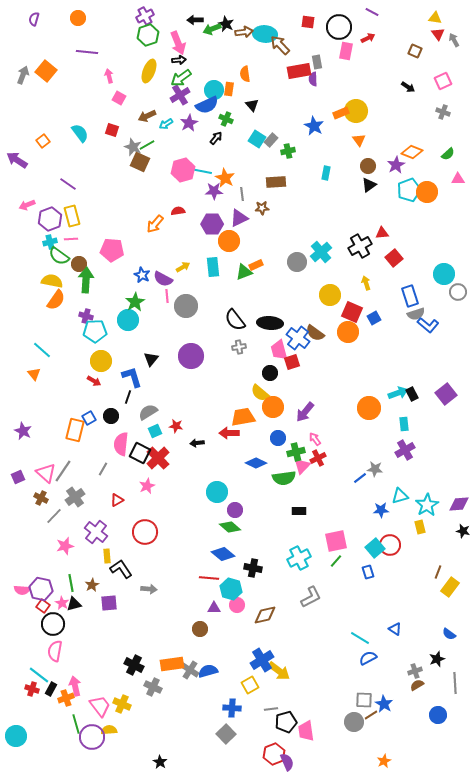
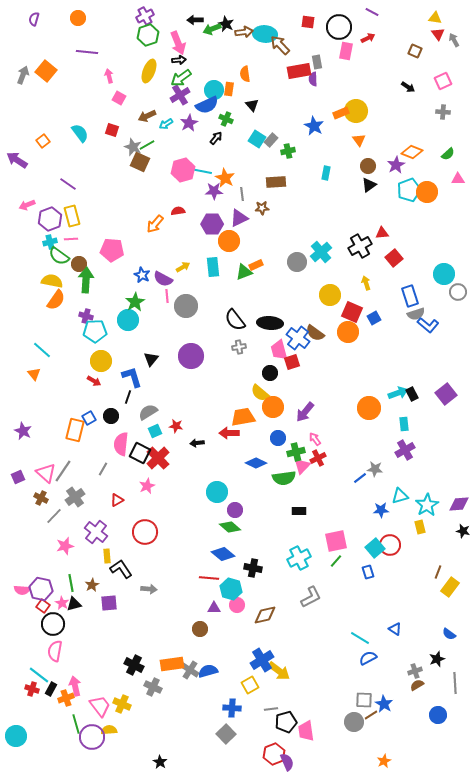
gray cross at (443, 112): rotated 16 degrees counterclockwise
